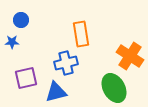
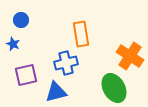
blue star: moved 1 px right, 2 px down; rotated 24 degrees clockwise
purple square: moved 3 px up
